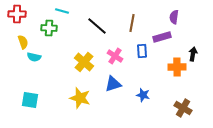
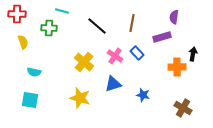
blue rectangle: moved 5 px left, 2 px down; rotated 40 degrees counterclockwise
cyan semicircle: moved 15 px down
